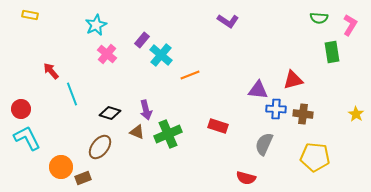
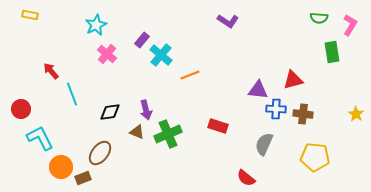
black diamond: moved 1 px up; rotated 25 degrees counterclockwise
cyan L-shape: moved 13 px right
brown ellipse: moved 6 px down
red semicircle: rotated 24 degrees clockwise
